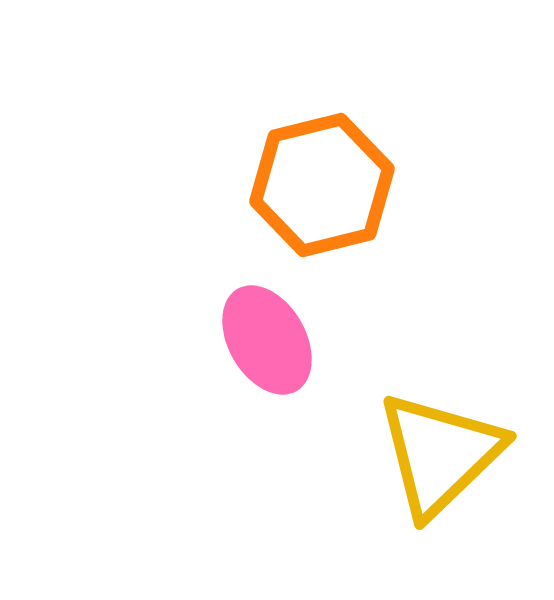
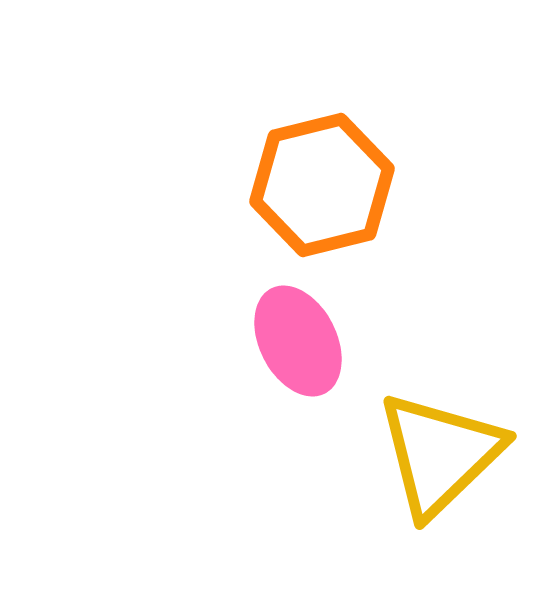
pink ellipse: moved 31 px right, 1 px down; rotated 3 degrees clockwise
